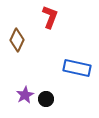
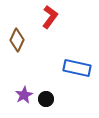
red L-shape: rotated 15 degrees clockwise
purple star: moved 1 px left
